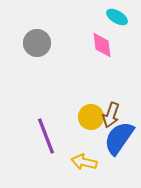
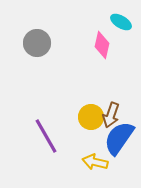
cyan ellipse: moved 4 px right, 5 px down
pink diamond: rotated 20 degrees clockwise
purple line: rotated 9 degrees counterclockwise
yellow arrow: moved 11 px right
